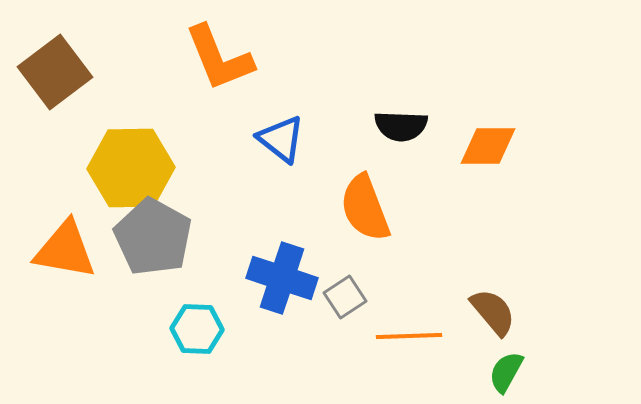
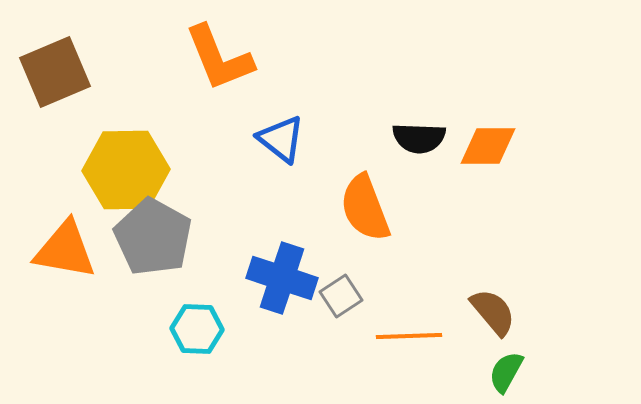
brown square: rotated 14 degrees clockwise
black semicircle: moved 18 px right, 12 px down
yellow hexagon: moved 5 px left, 2 px down
gray square: moved 4 px left, 1 px up
